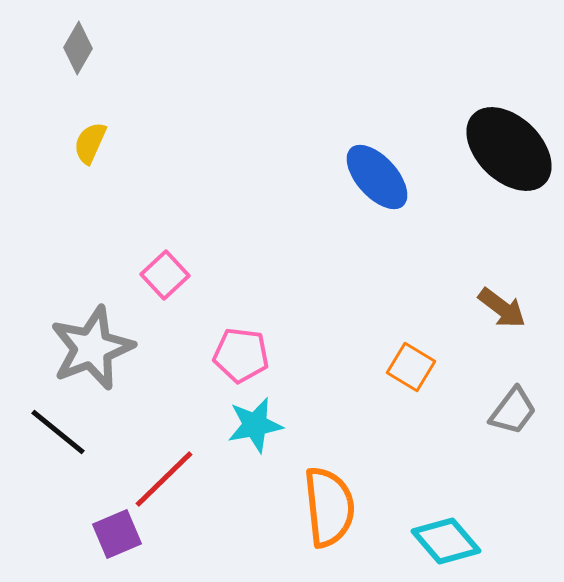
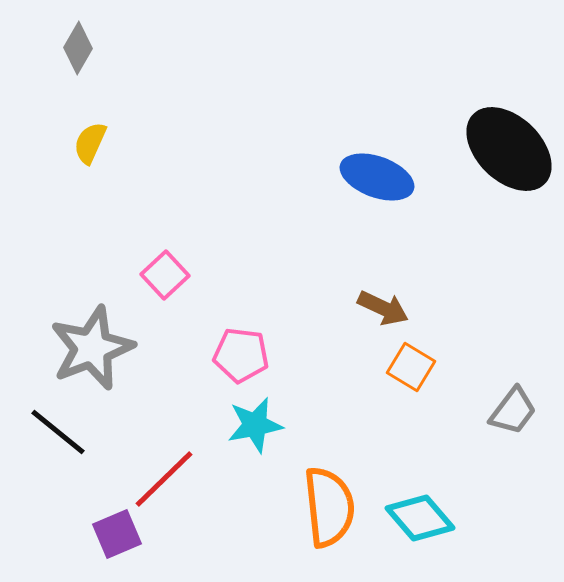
blue ellipse: rotated 28 degrees counterclockwise
brown arrow: moved 119 px left; rotated 12 degrees counterclockwise
cyan diamond: moved 26 px left, 23 px up
